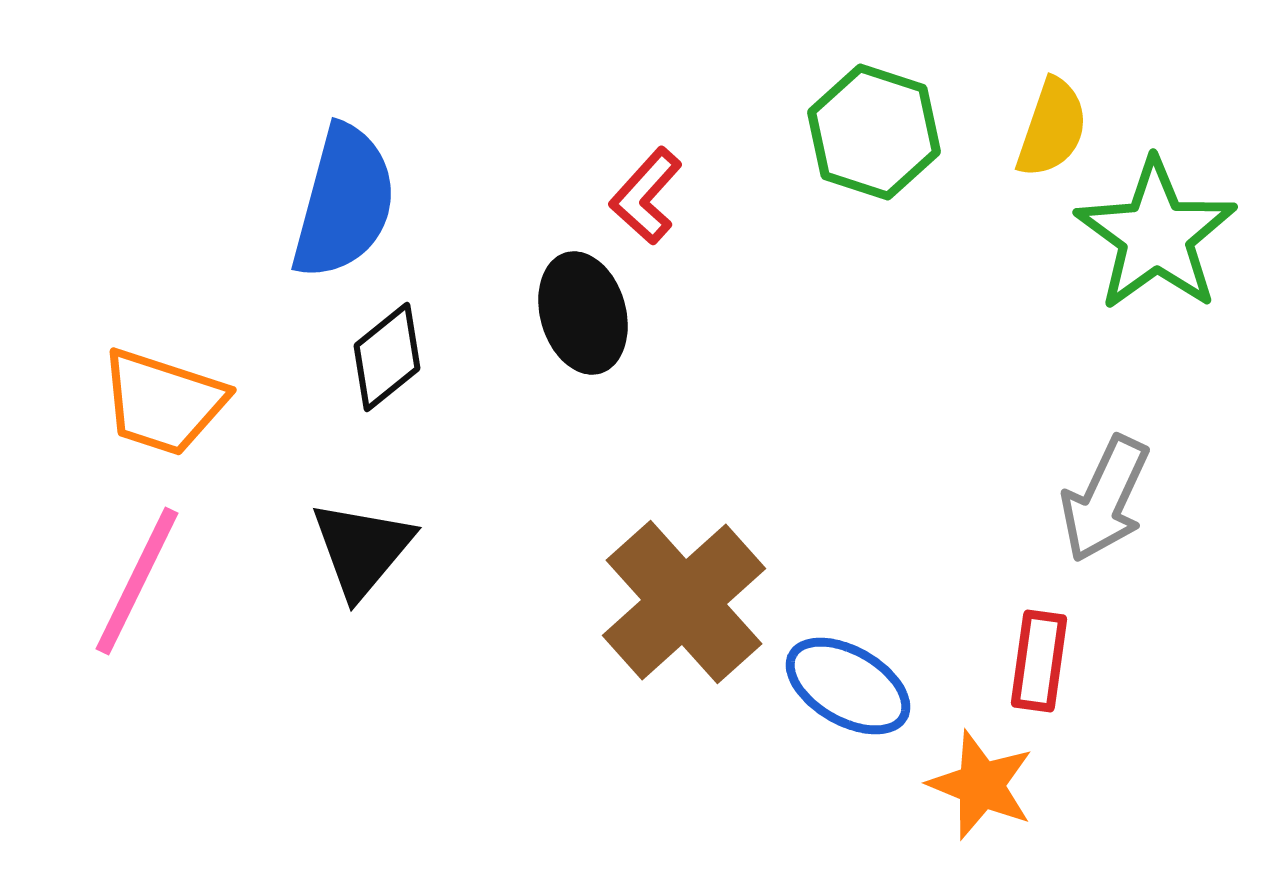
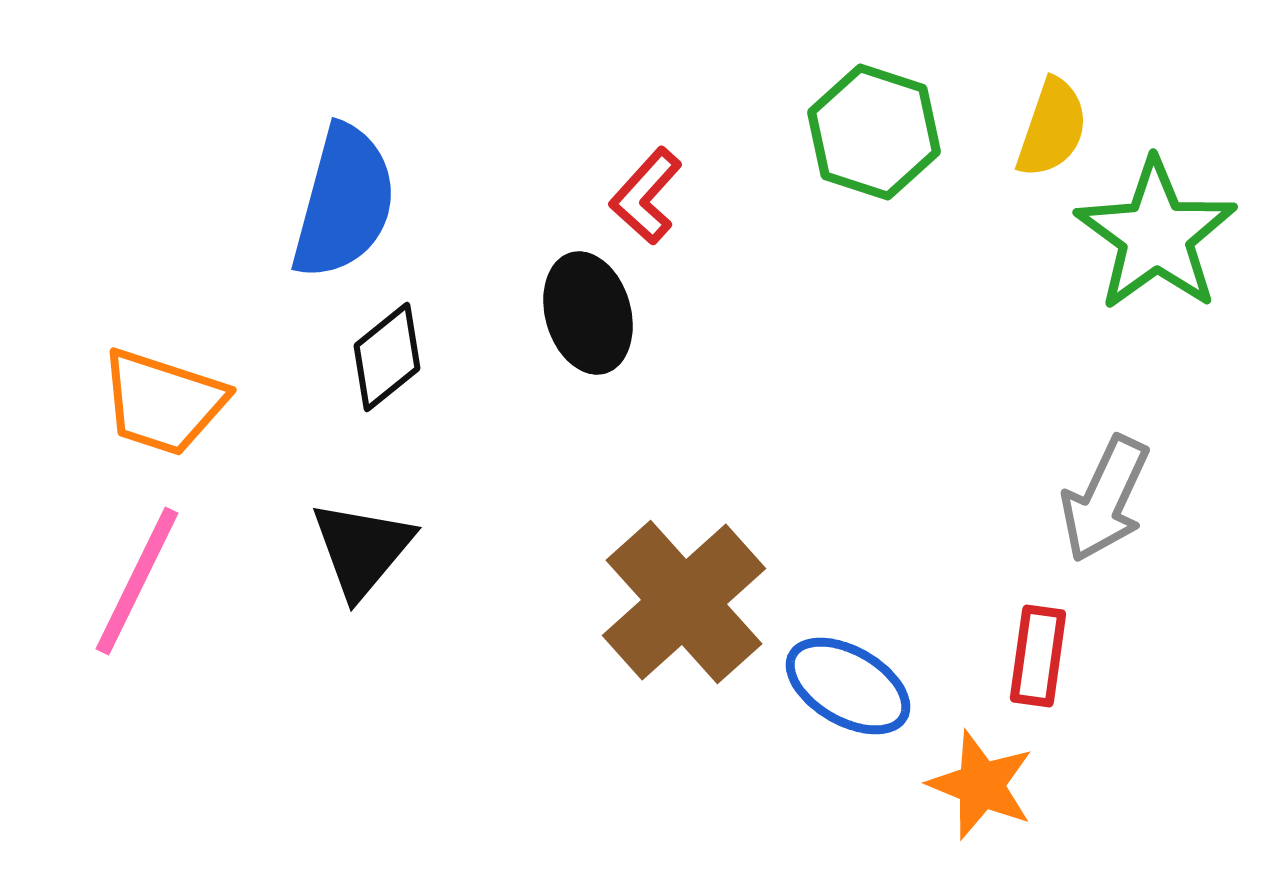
black ellipse: moved 5 px right
red rectangle: moved 1 px left, 5 px up
